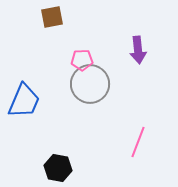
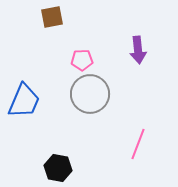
gray circle: moved 10 px down
pink line: moved 2 px down
